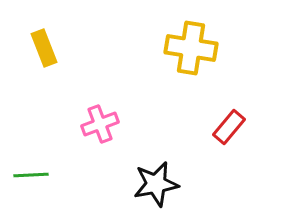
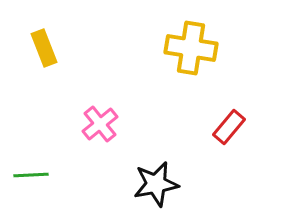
pink cross: rotated 18 degrees counterclockwise
